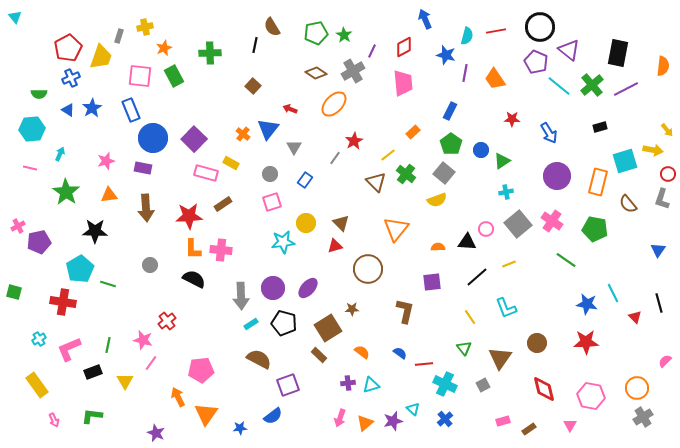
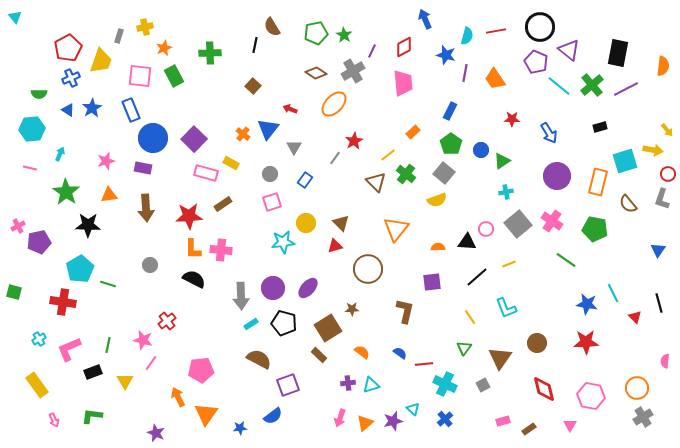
yellow trapezoid at (101, 57): moved 4 px down
black star at (95, 231): moved 7 px left, 6 px up
green triangle at (464, 348): rotated 14 degrees clockwise
pink semicircle at (665, 361): rotated 40 degrees counterclockwise
